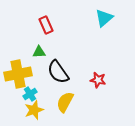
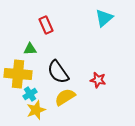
green triangle: moved 9 px left, 3 px up
yellow cross: rotated 16 degrees clockwise
yellow semicircle: moved 5 px up; rotated 30 degrees clockwise
yellow star: moved 2 px right
